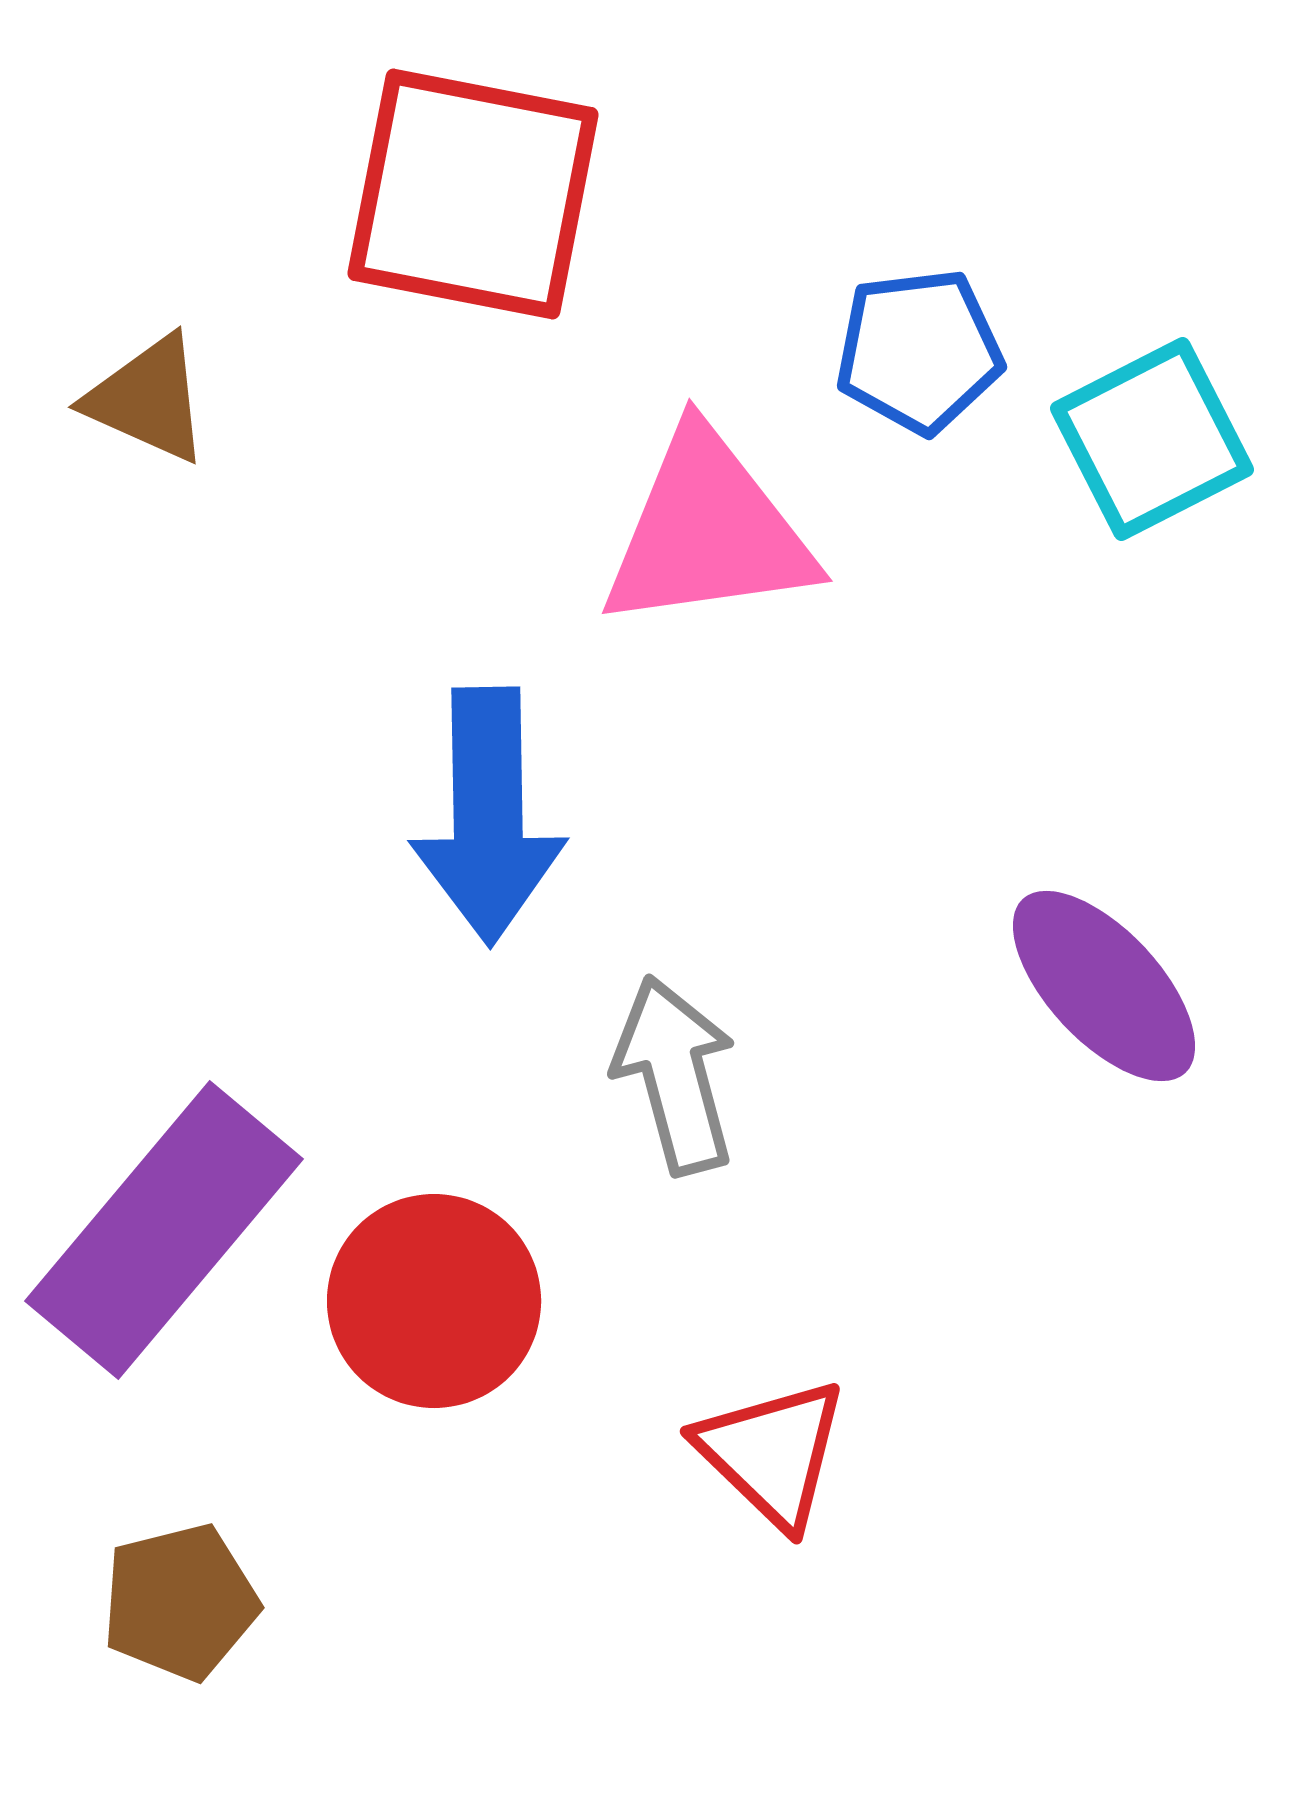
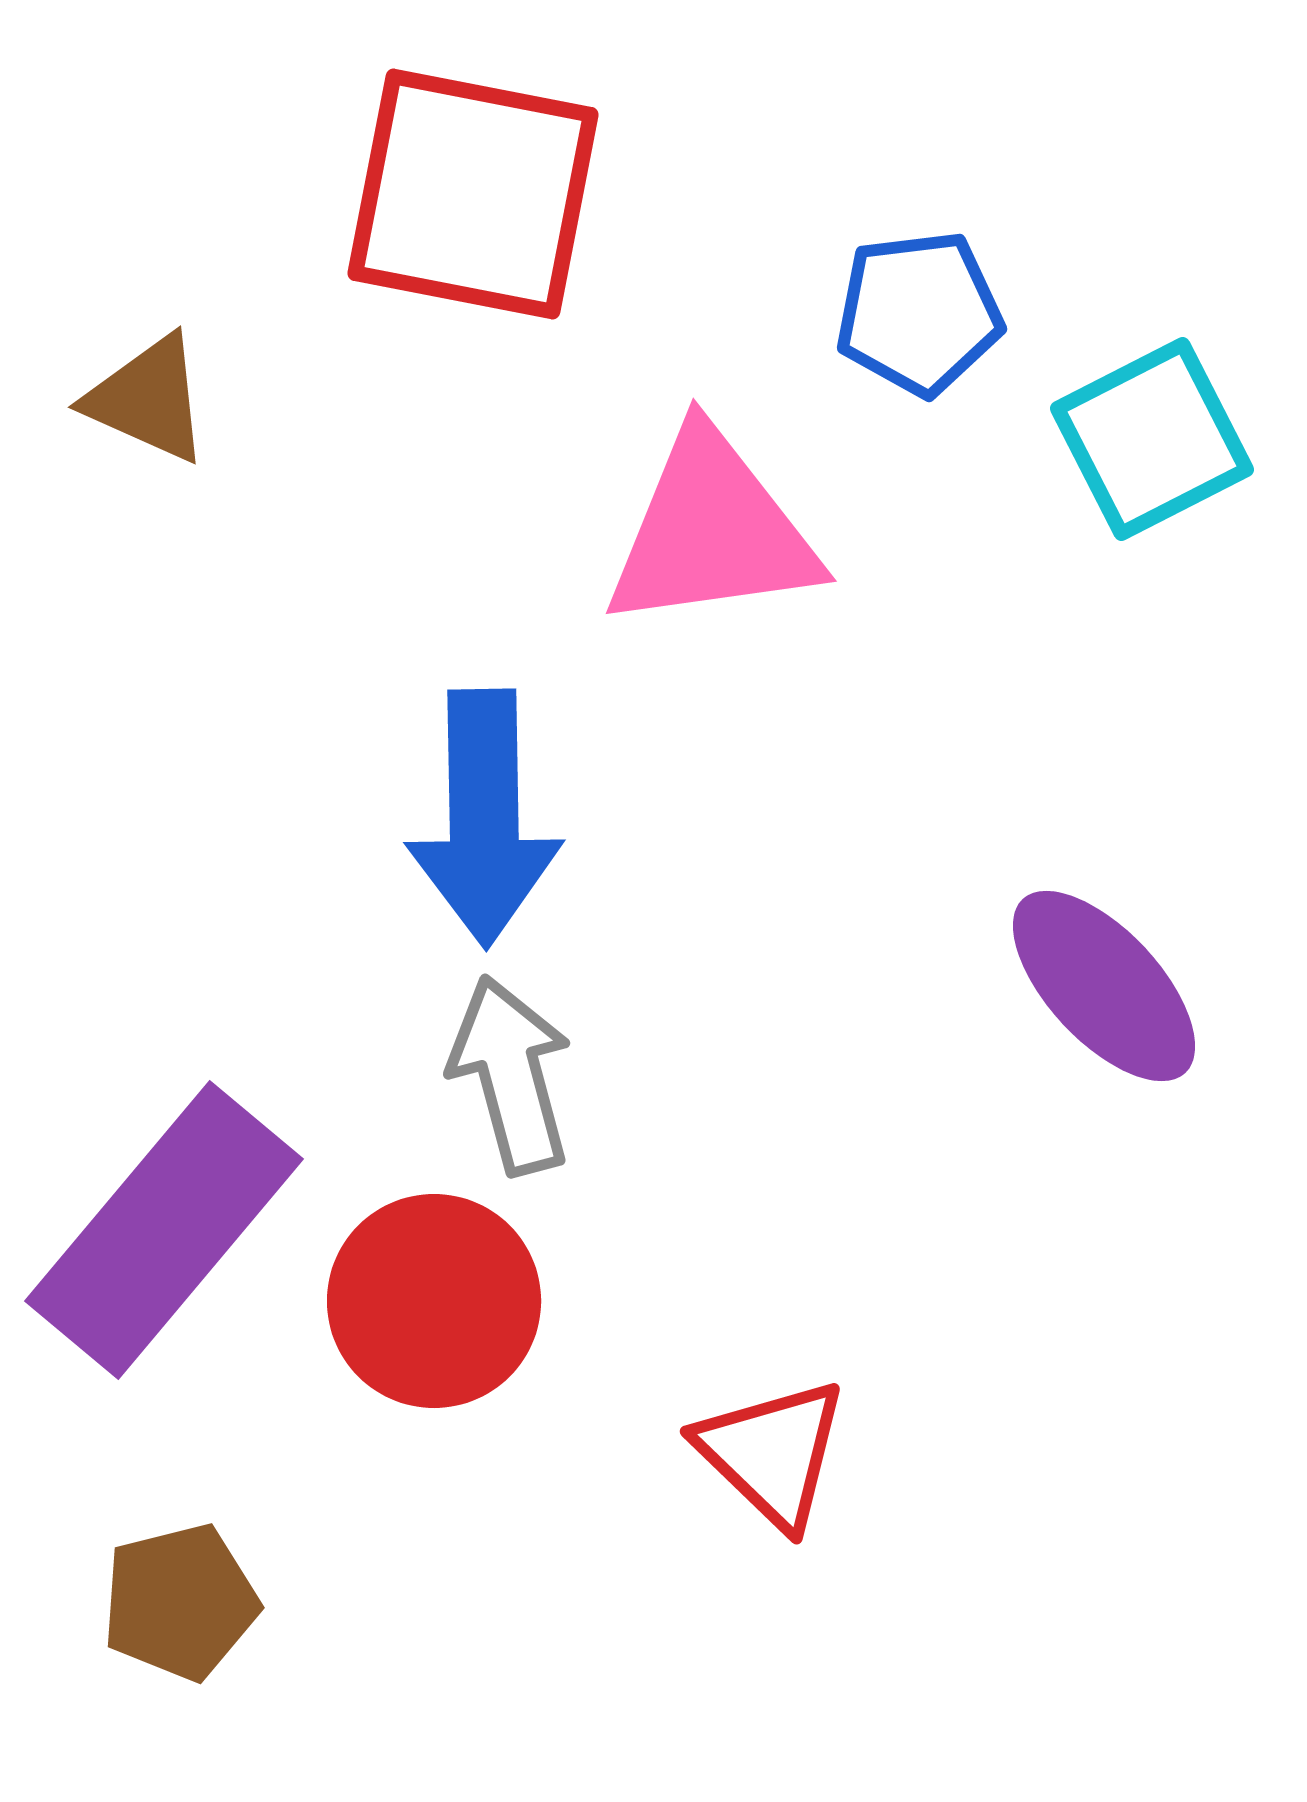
blue pentagon: moved 38 px up
pink triangle: moved 4 px right
blue arrow: moved 4 px left, 2 px down
gray arrow: moved 164 px left
